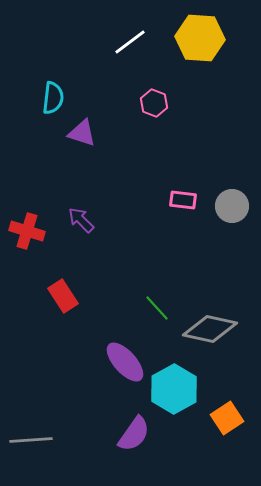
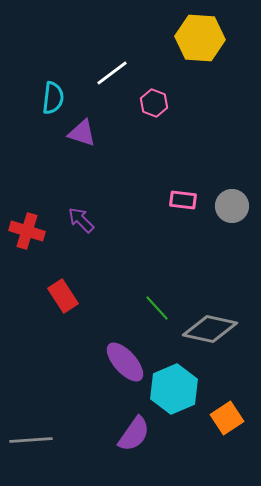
white line: moved 18 px left, 31 px down
cyan hexagon: rotated 6 degrees clockwise
